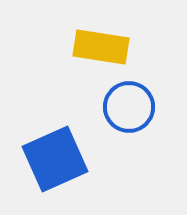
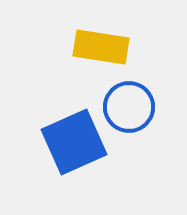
blue square: moved 19 px right, 17 px up
